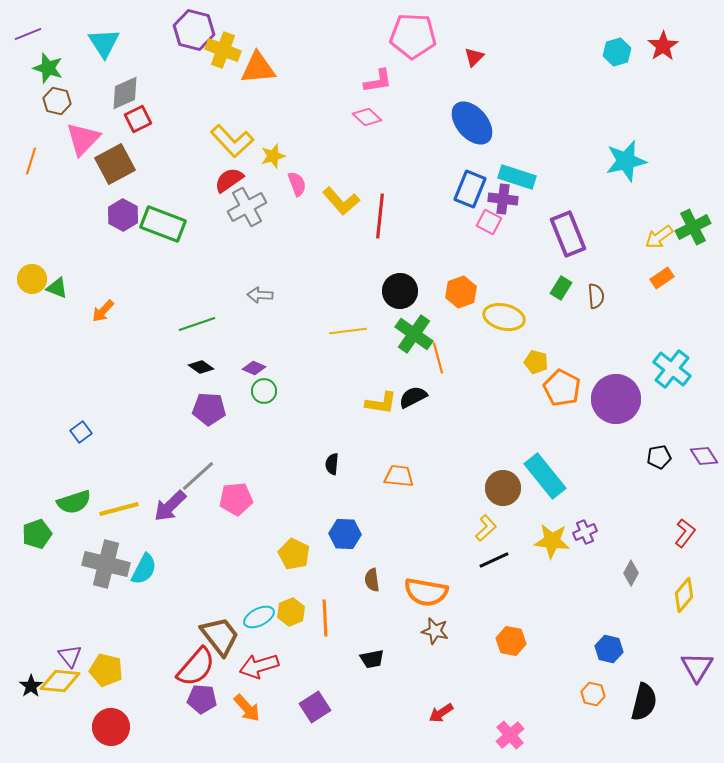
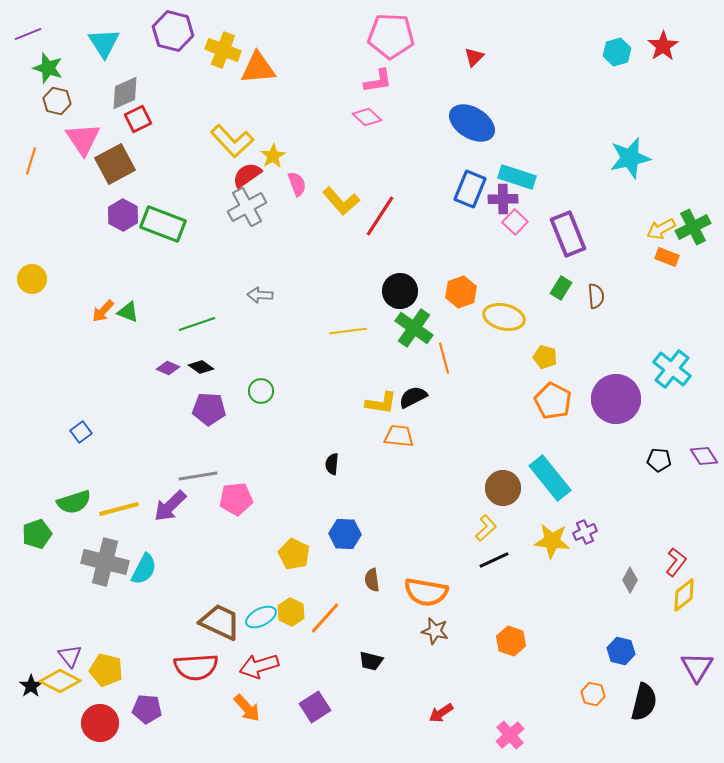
purple hexagon at (194, 30): moved 21 px left, 1 px down
pink pentagon at (413, 36): moved 22 px left
blue ellipse at (472, 123): rotated 18 degrees counterclockwise
pink triangle at (83, 139): rotated 18 degrees counterclockwise
yellow star at (273, 156): rotated 15 degrees counterclockwise
cyan star at (626, 161): moved 4 px right, 3 px up
red semicircle at (229, 180): moved 18 px right, 5 px up
purple cross at (503, 199): rotated 8 degrees counterclockwise
red line at (380, 216): rotated 27 degrees clockwise
pink square at (489, 222): moved 26 px right; rotated 15 degrees clockwise
yellow arrow at (659, 237): moved 2 px right, 8 px up; rotated 8 degrees clockwise
orange rectangle at (662, 278): moved 5 px right, 21 px up; rotated 55 degrees clockwise
green triangle at (57, 288): moved 71 px right, 24 px down
green cross at (414, 334): moved 6 px up
orange line at (438, 358): moved 6 px right
yellow pentagon at (536, 362): moved 9 px right, 5 px up
purple diamond at (254, 368): moved 86 px left
orange pentagon at (562, 388): moved 9 px left, 13 px down
green circle at (264, 391): moved 3 px left
black pentagon at (659, 457): moved 3 px down; rotated 15 degrees clockwise
gray line at (198, 476): rotated 33 degrees clockwise
orange trapezoid at (399, 476): moved 40 px up
cyan rectangle at (545, 476): moved 5 px right, 2 px down
red L-shape at (685, 533): moved 9 px left, 29 px down
gray cross at (106, 564): moved 1 px left, 2 px up
gray diamond at (631, 573): moved 1 px left, 7 px down
yellow diamond at (684, 595): rotated 12 degrees clockwise
yellow hexagon at (291, 612): rotated 12 degrees counterclockwise
cyan ellipse at (259, 617): moved 2 px right
orange line at (325, 618): rotated 45 degrees clockwise
brown trapezoid at (220, 636): moved 14 px up; rotated 27 degrees counterclockwise
orange hexagon at (511, 641): rotated 8 degrees clockwise
blue hexagon at (609, 649): moved 12 px right, 2 px down
black trapezoid at (372, 659): moved 1 px left, 2 px down; rotated 25 degrees clockwise
red semicircle at (196, 667): rotated 45 degrees clockwise
yellow diamond at (60, 681): rotated 21 degrees clockwise
purple pentagon at (202, 699): moved 55 px left, 10 px down
red circle at (111, 727): moved 11 px left, 4 px up
